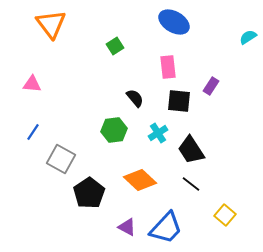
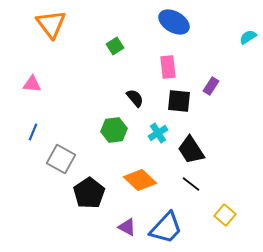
blue line: rotated 12 degrees counterclockwise
